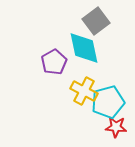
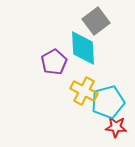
cyan diamond: moved 1 px left; rotated 9 degrees clockwise
